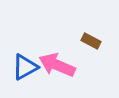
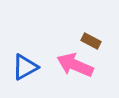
pink arrow: moved 18 px right
